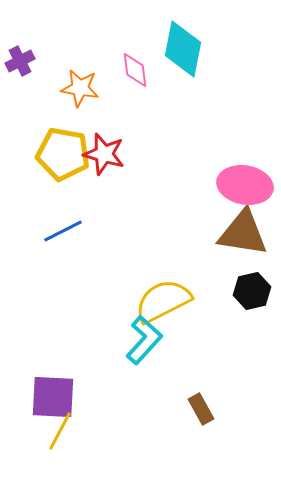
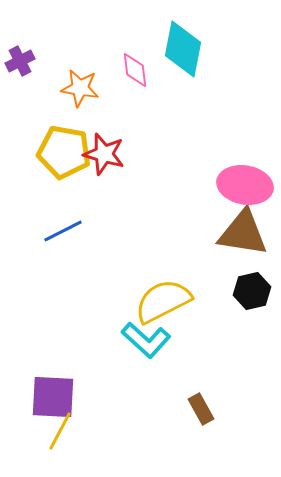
yellow pentagon: moved 1 px right, 2 px up
cyan L-shape: moved 2 px right; rotated 90 degrees clockwise
